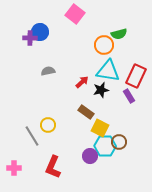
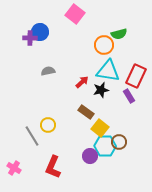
yellow square: rotated 12 degrees clockwise
pink cross: rotated 32 degrees clockwise
